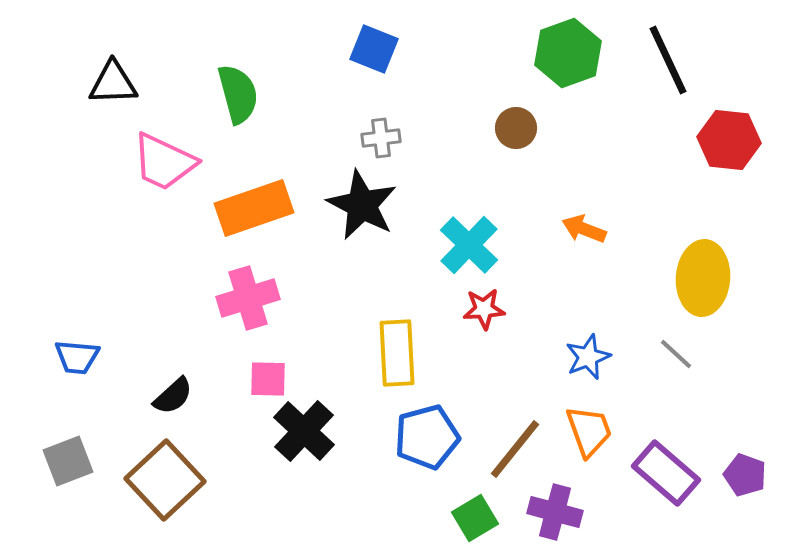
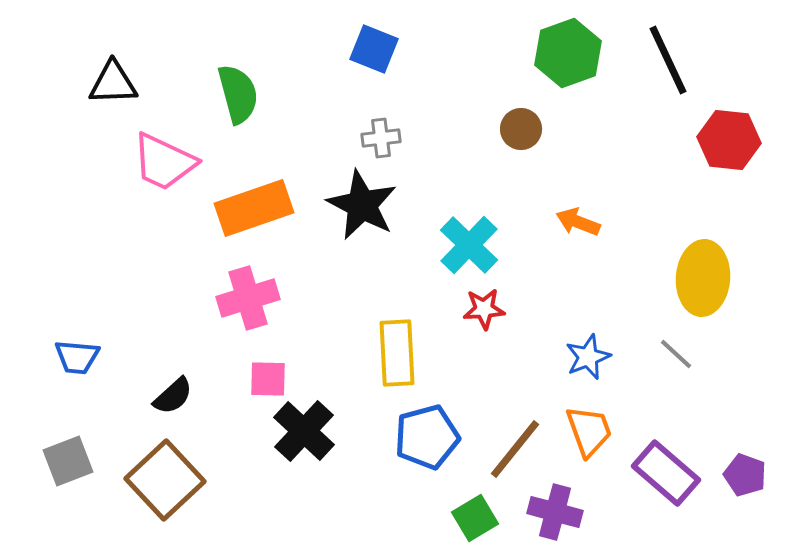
brown circle: moved 5 px right, 1 px down
orange arrow: moved 6 px left, 7 px up
